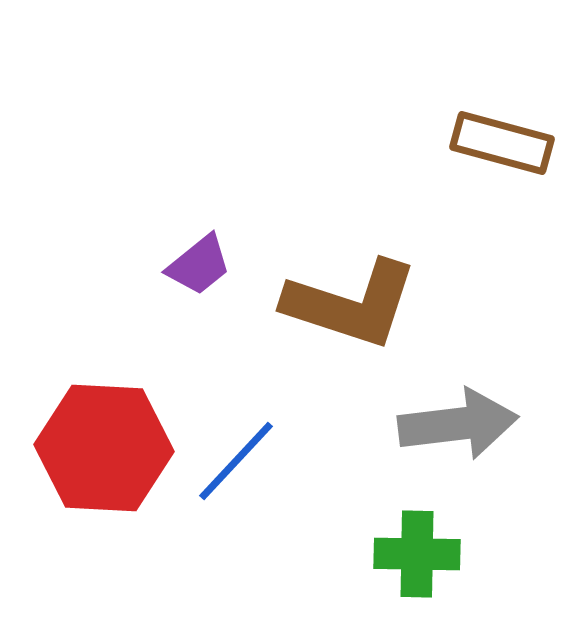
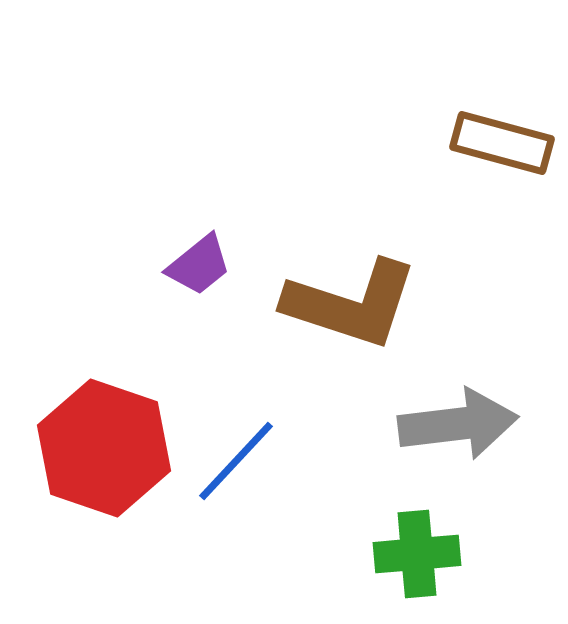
red hexagon: rotated 16 degrees clockwise
green cross: rotated 6 degrees counterclockwise
